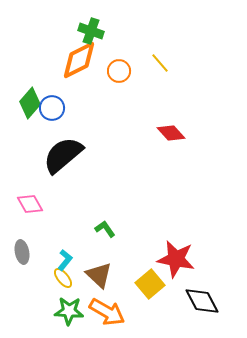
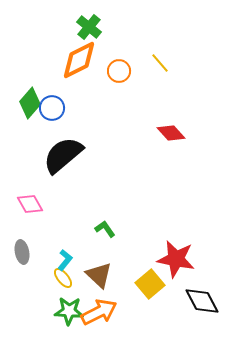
green cross: moved 2 px left, 4 px up; rotated 20 degrees clockwise
orange arrow: moved 8 px left; rotated 57 degrees counterclockwise
